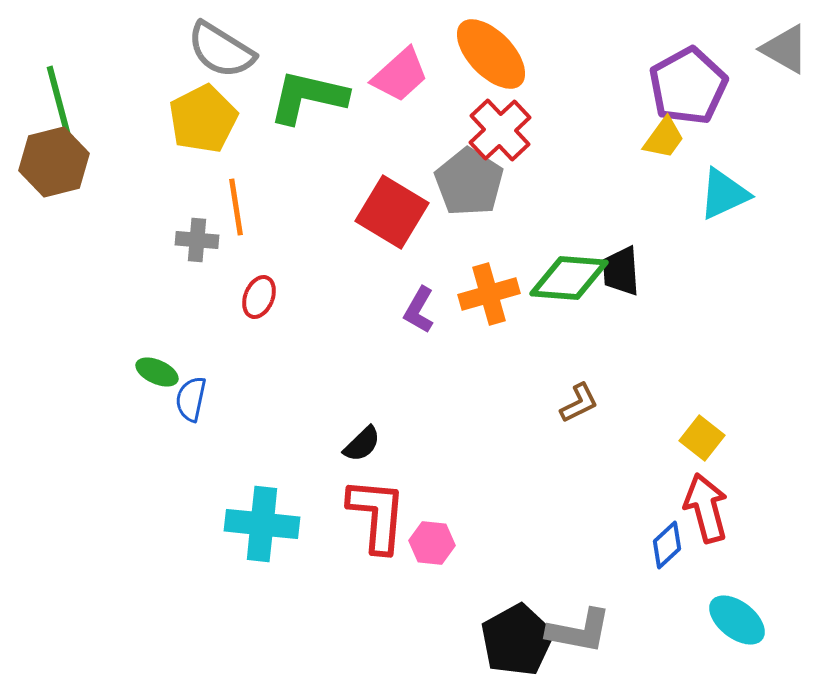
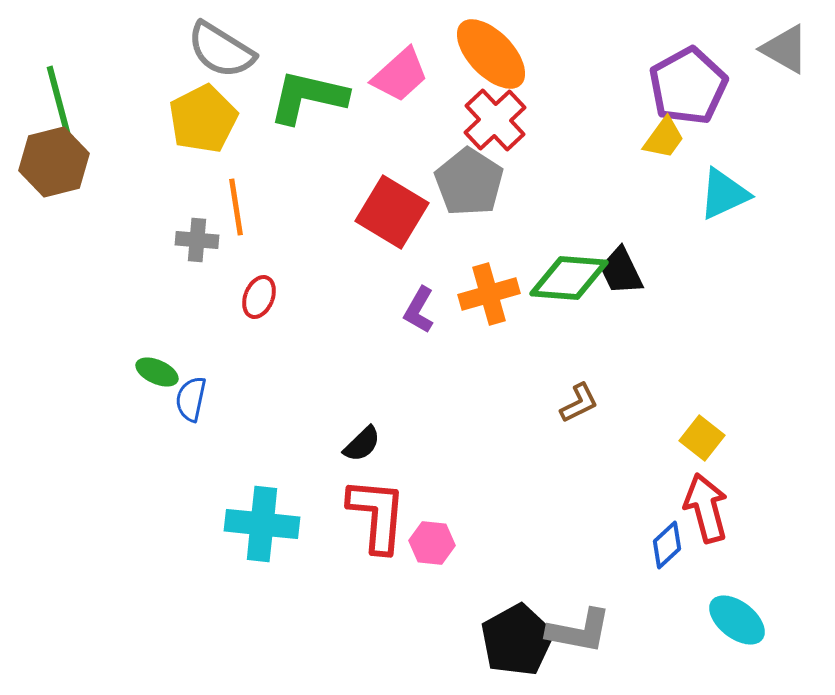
red cross: moved 5 px left, 10 px up
black trapezoid: rotated 22 degrees counterclockwise
